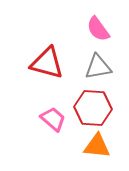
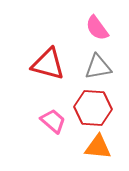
pink semicircle: moved 1 px left, 1 px up
red triangle: moved 1 px right, 1 px down
pink trapezoid: moved 2 px down
orange triangle: moved 1 px right, 1 px down
